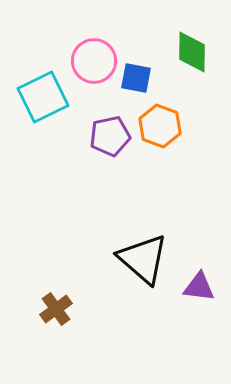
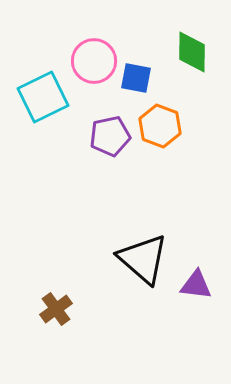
purple triangle: moved 3 px left, 2 px up
